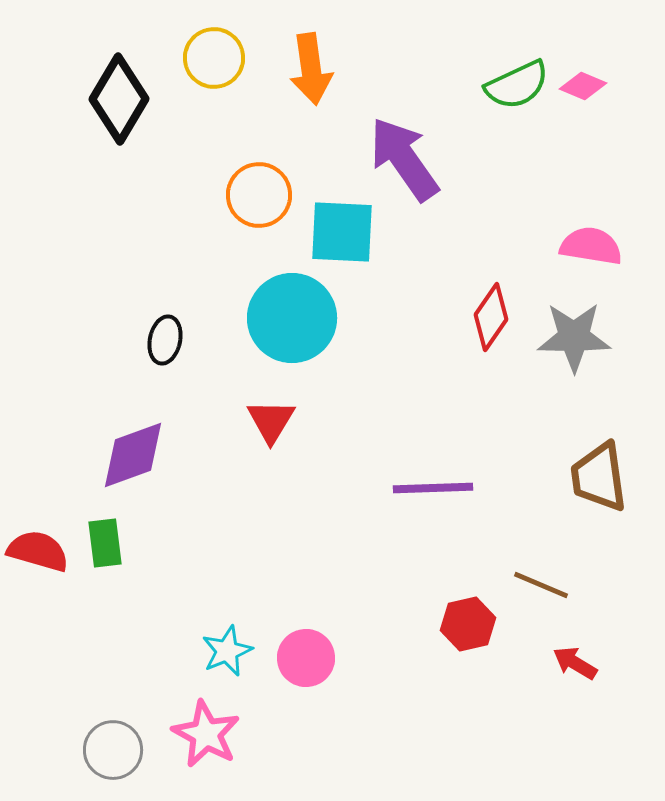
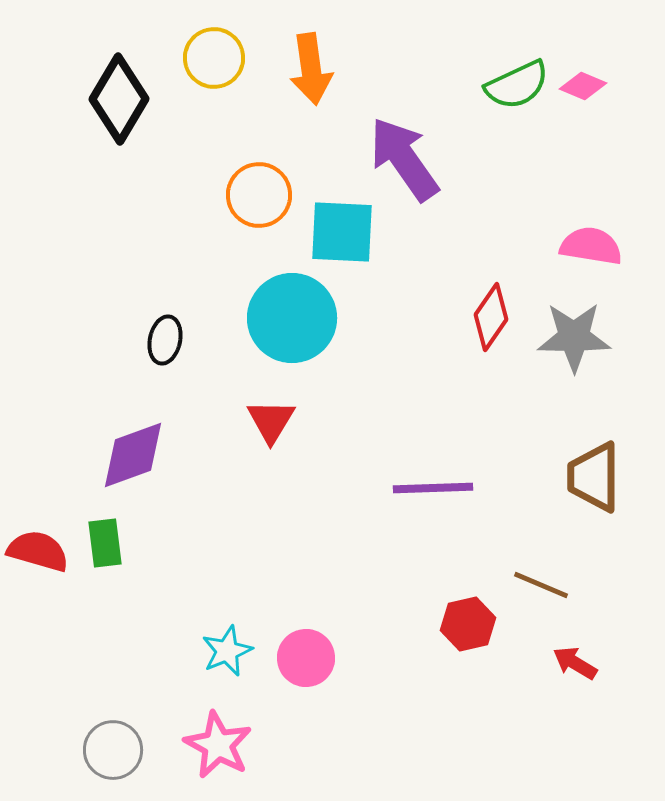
brown trapezoid: moved 5 px left; rotated 8 degrees clockwise
pink star: moved 12 px right, 11 px down
